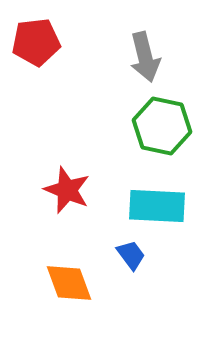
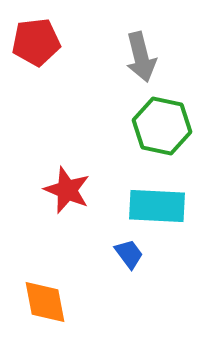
gray arrow: moved 4 px left
blue trapezoid: moved 2 px left, 1 px up
orange diamond: moved 24 px left, 19 px down; rotated 9 degrees clockwise
